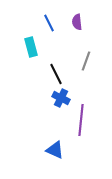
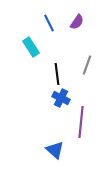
purple semicircle: rotated 140 degrees counterclockwise
cyan rectangle: rotated 18 degrees counterclockwise
gray line: moved 1 px right, 4 px down
black line: moved 1 px right; rotated 20 degrees clockwise
purple line: moved 2 px down
blue triangle: rotated 18 degrees clockwise
